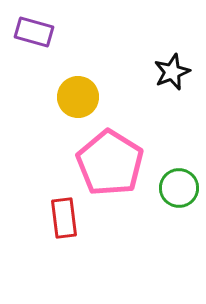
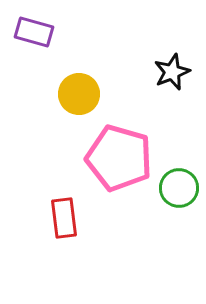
yellow circle: moved 1 px right, 3 px up
pink pentagon: moved 9 px right, 5 px up; rotated 16 degrees counterclockwise
